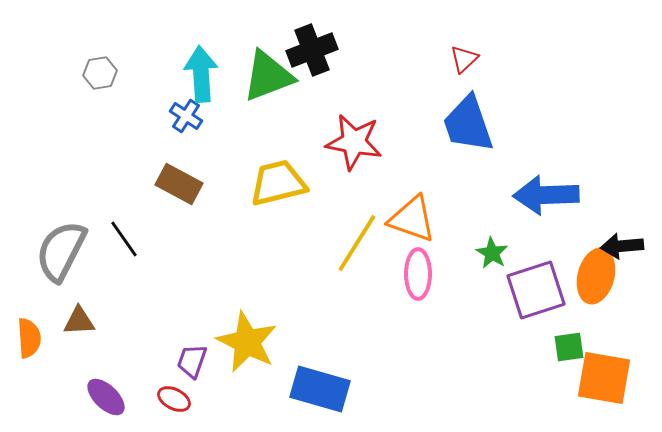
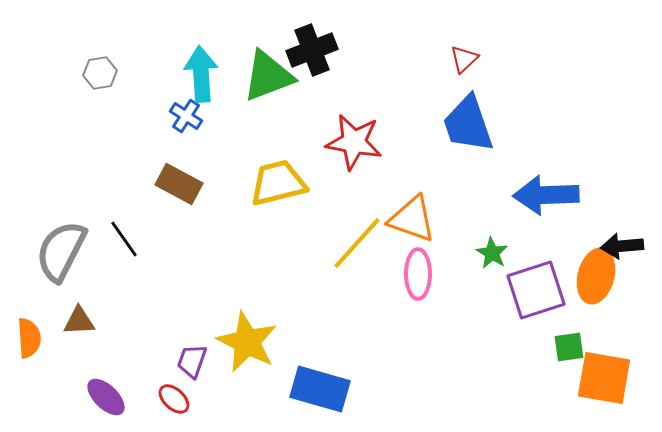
yellow line: rotated 10 degrees clockwise
red ellipse: rotated 16 degrees clockwise
